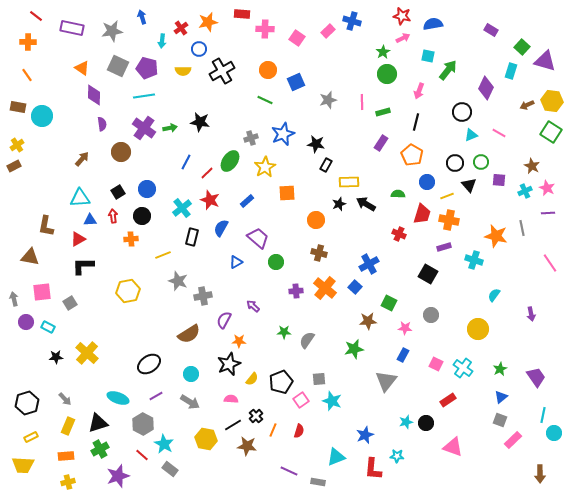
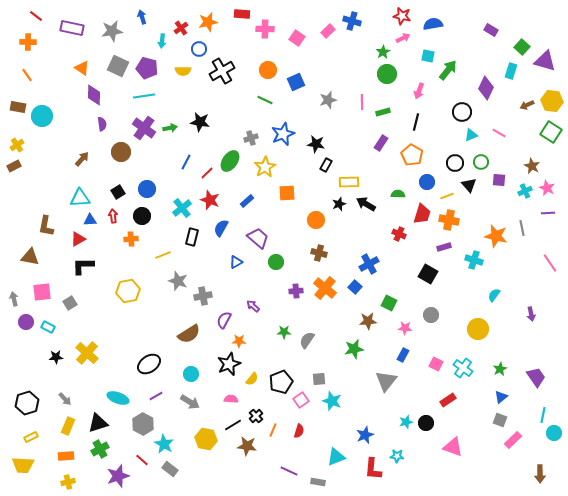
red line at (142, 455): moved 5 px down
